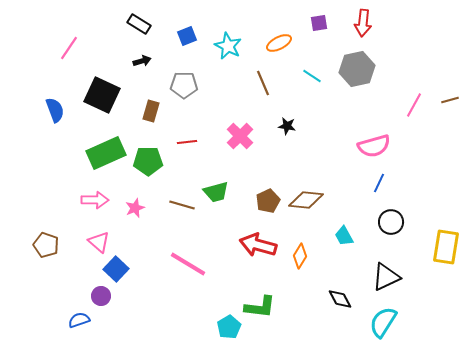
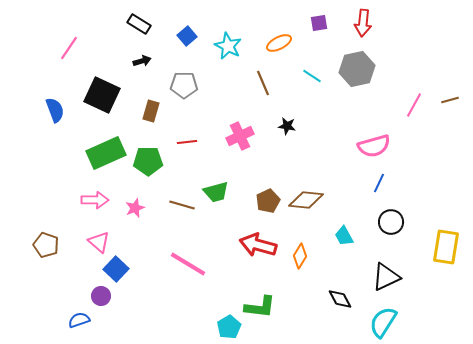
blue square at (187, 36): rotated 18 degrees counterclockwise
pink cross at (240, 136): rotated 20 degrees clockwise
